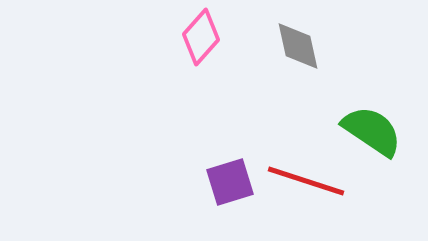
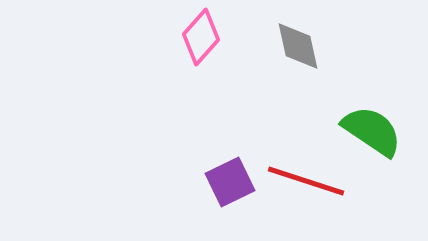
purple square: rotated 9 degrees counterclockwise
